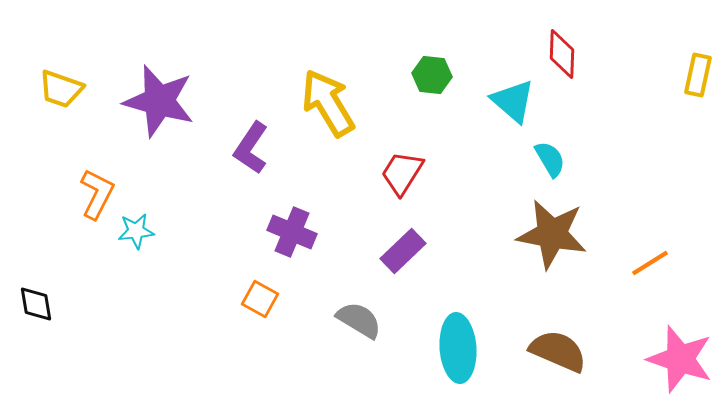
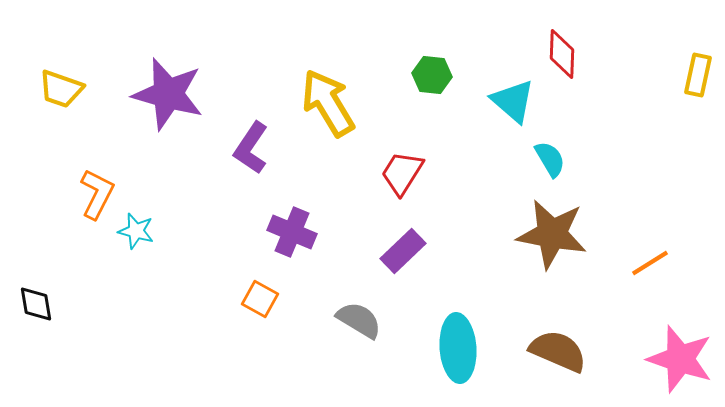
purple star: moved 9 px right, 7 px up
cyan star: rotated 21 degrees clockwise
